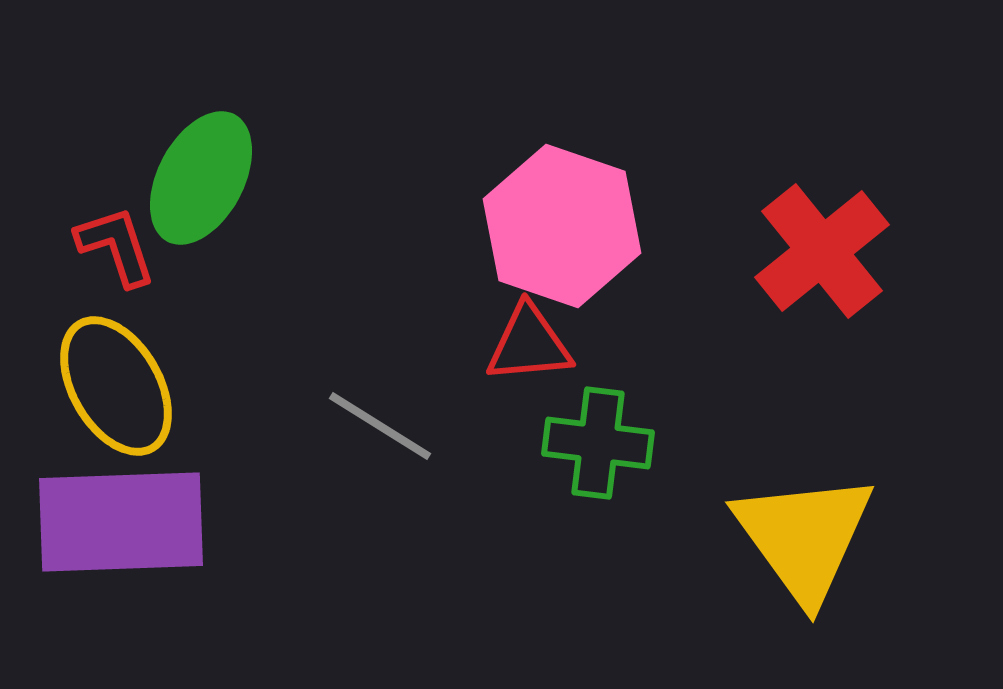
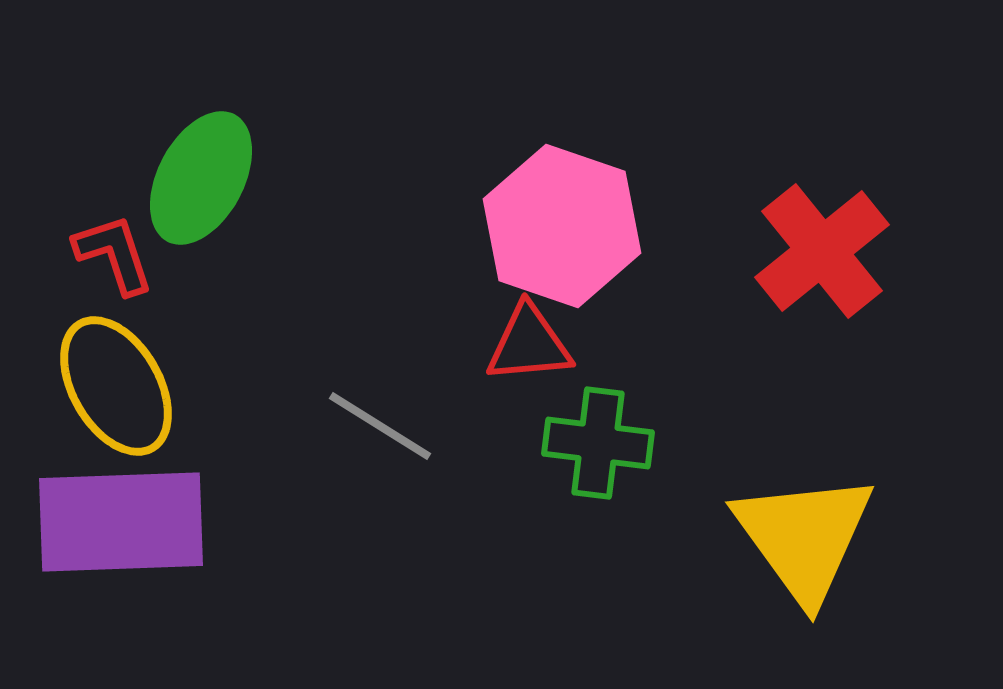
red L-shape: moved 2 px left, 8 px down
